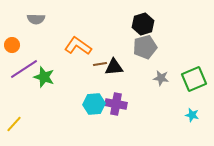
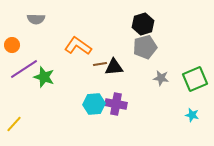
green square: moved 1 px right
